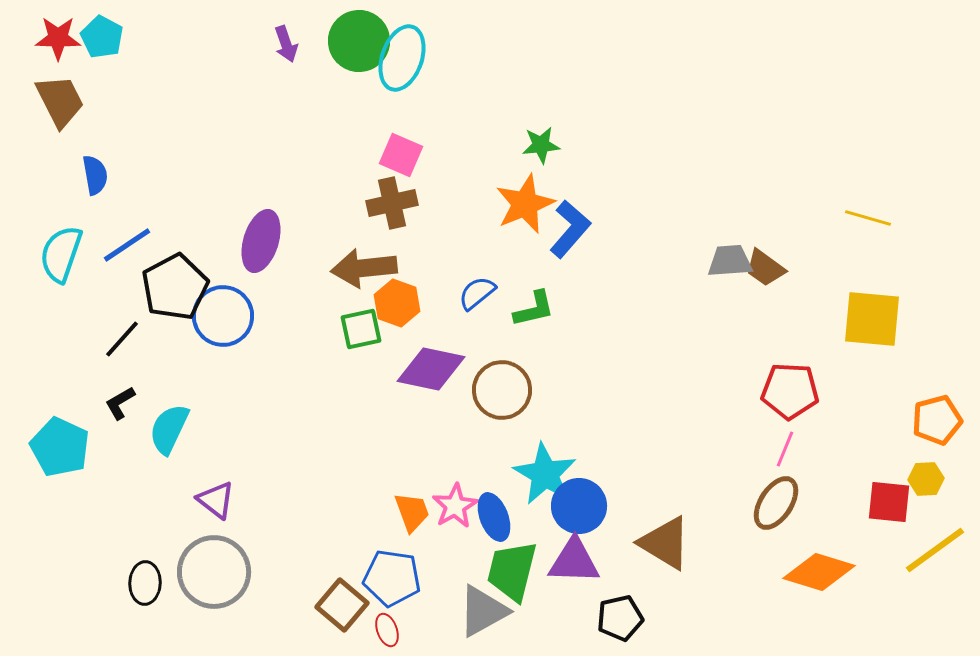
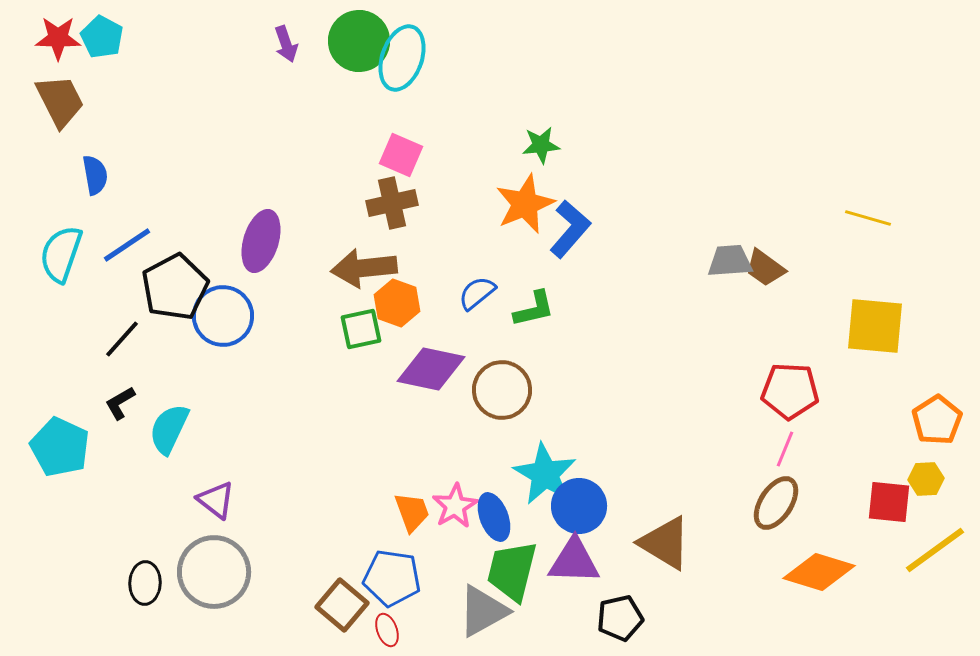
yellow square at (872, 319): moved 3 px right, 7 px down
orange pentagon at (937, 420): rotated 18 degrees counterclockwise
